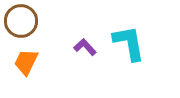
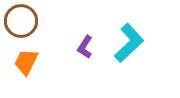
cyan L-shape: rotated 57 degrees clockwise
purple L-shape: rotated 105 degrees counterclockwise
